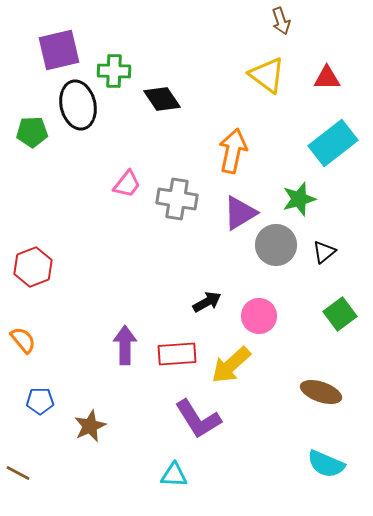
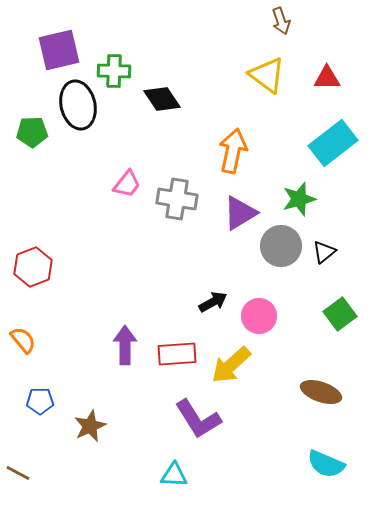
gray circle: moved 5 px right, 1 px down
black arrow: moved 6 px right
